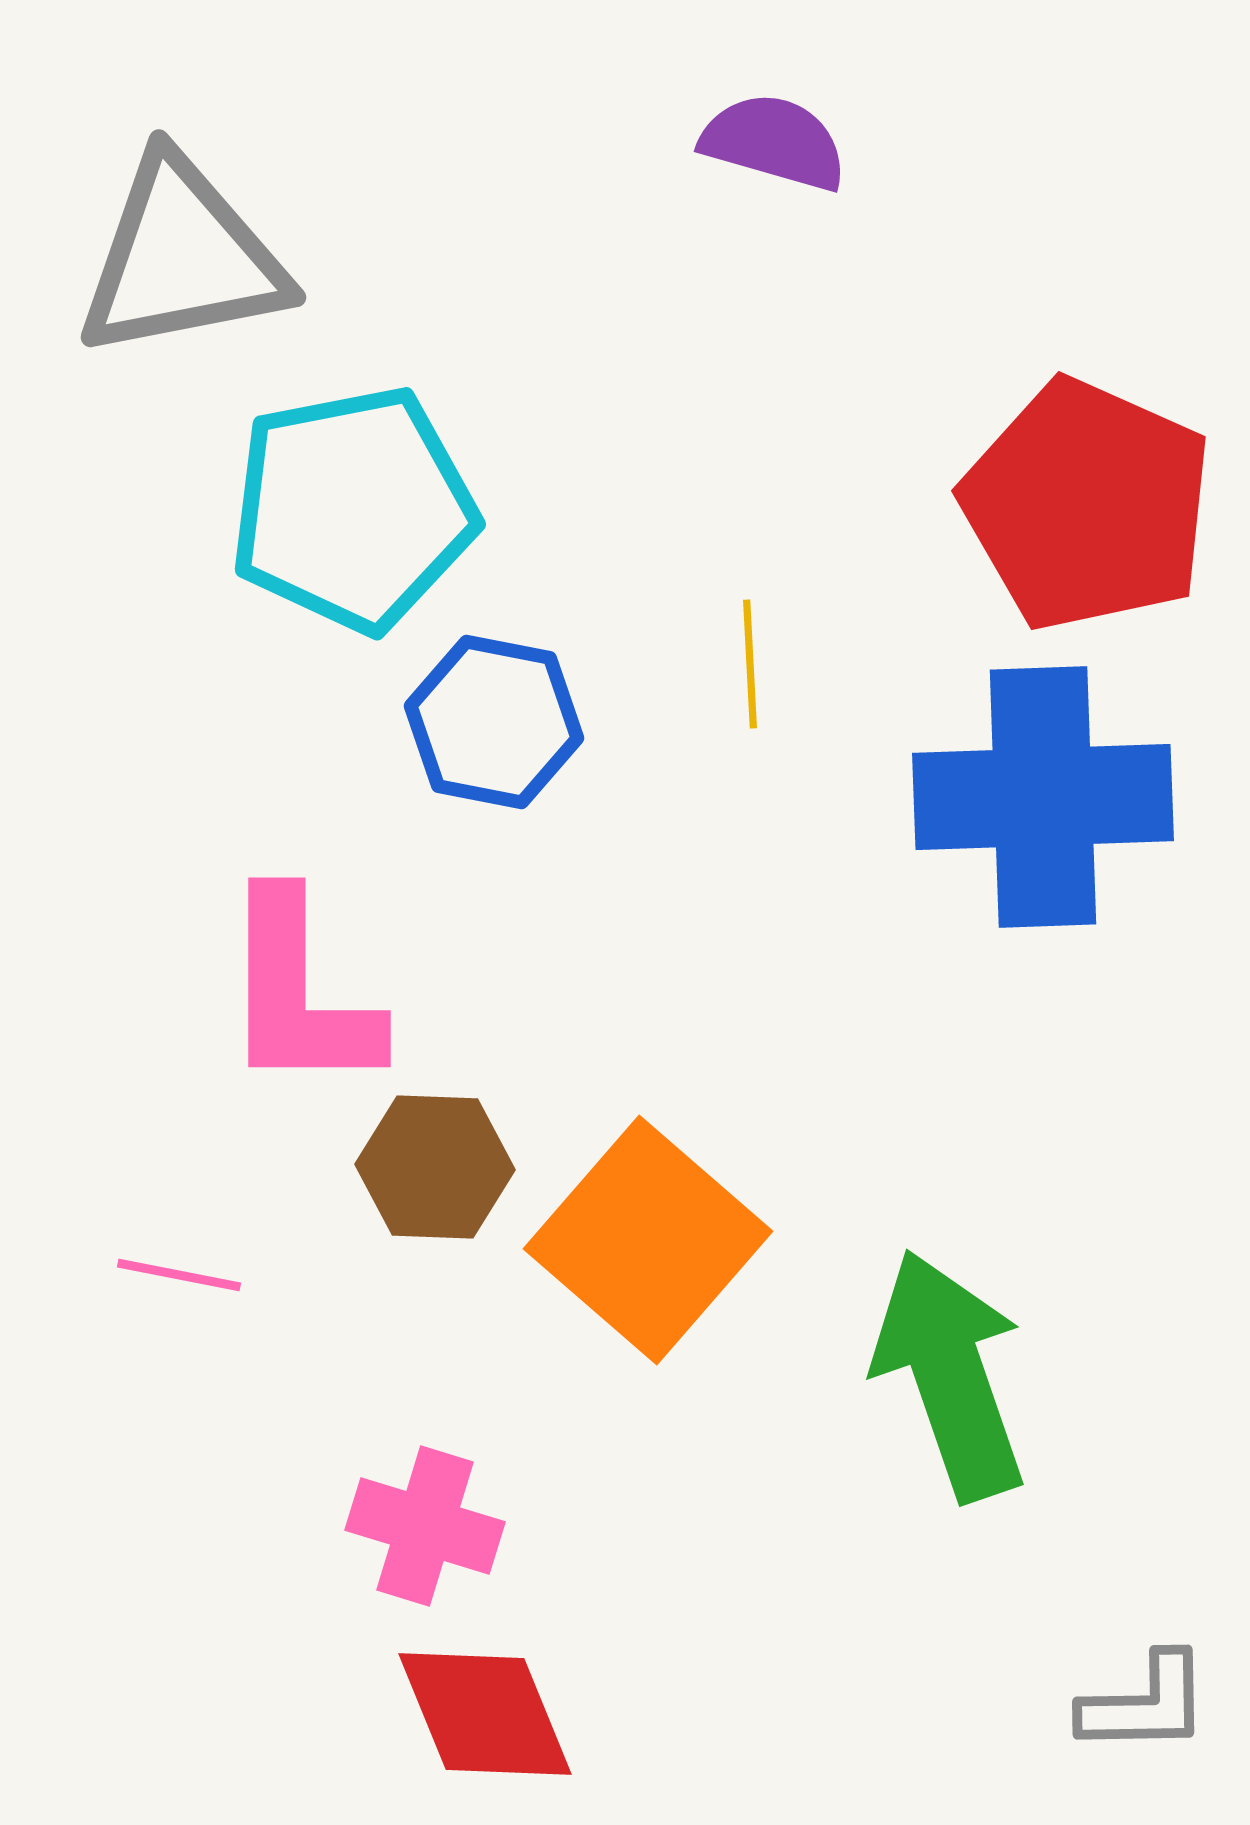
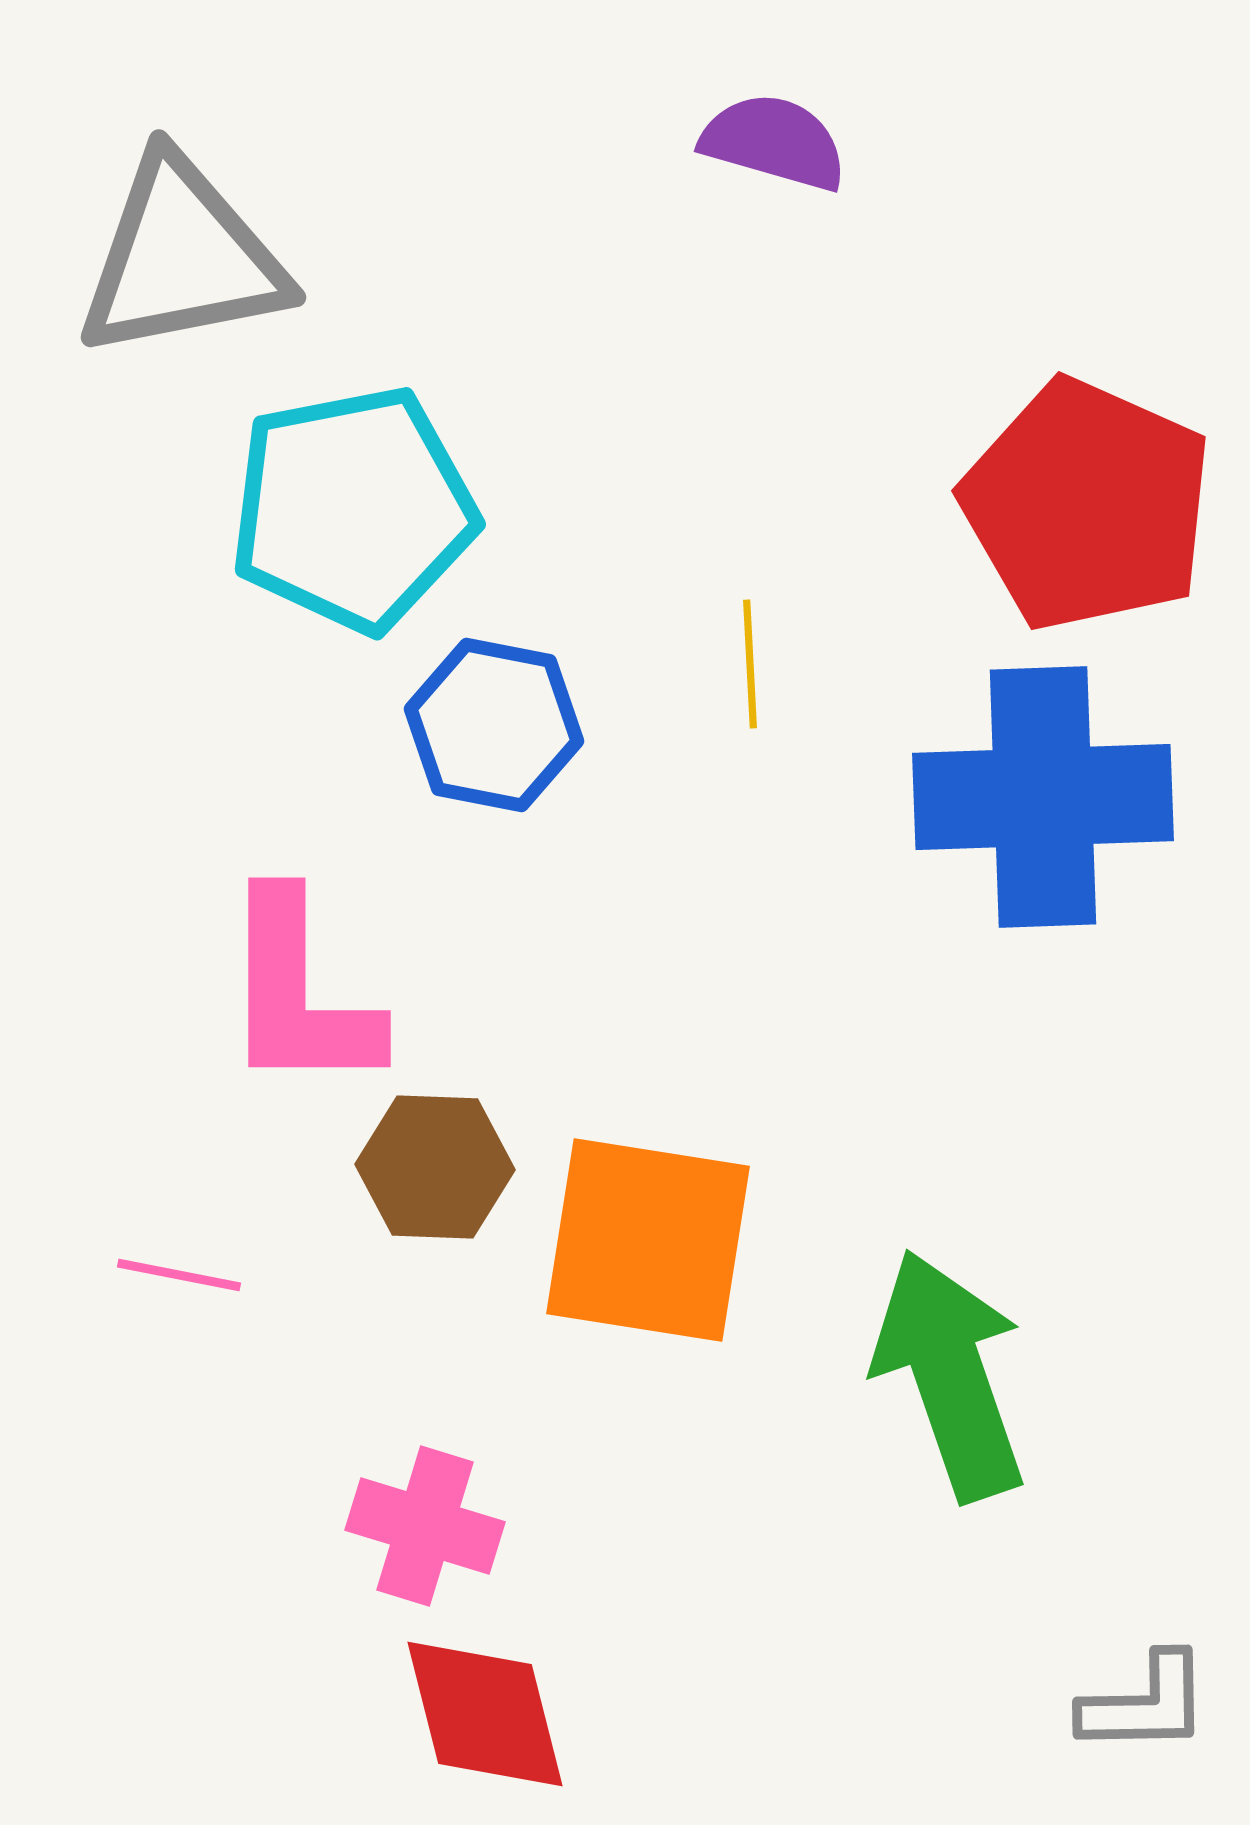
blue hexagon: moved 3 px down
orange square: rotated 32 degrees counterclockwise
red diamond: rotated 8 degrees clockwise
